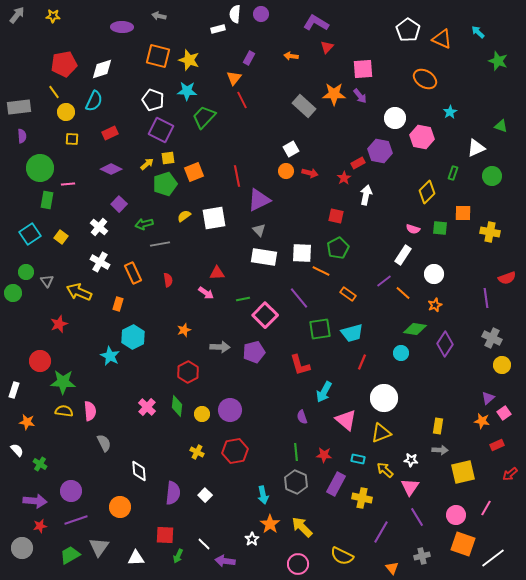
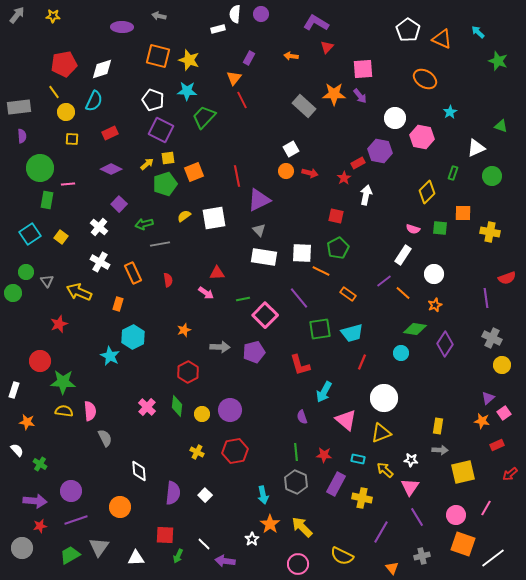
gray semicircle at (104, 443): moved 1 px right, 5 px up
